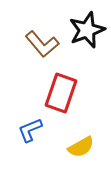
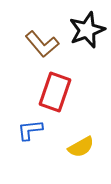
red rectangle: moved 6 px left, 1 px up
blue L-shape: rotated 16 degrees clockwise
